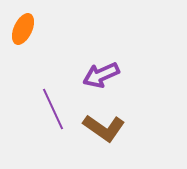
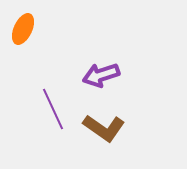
purple arrow: rotated 6 degrees clockwise
